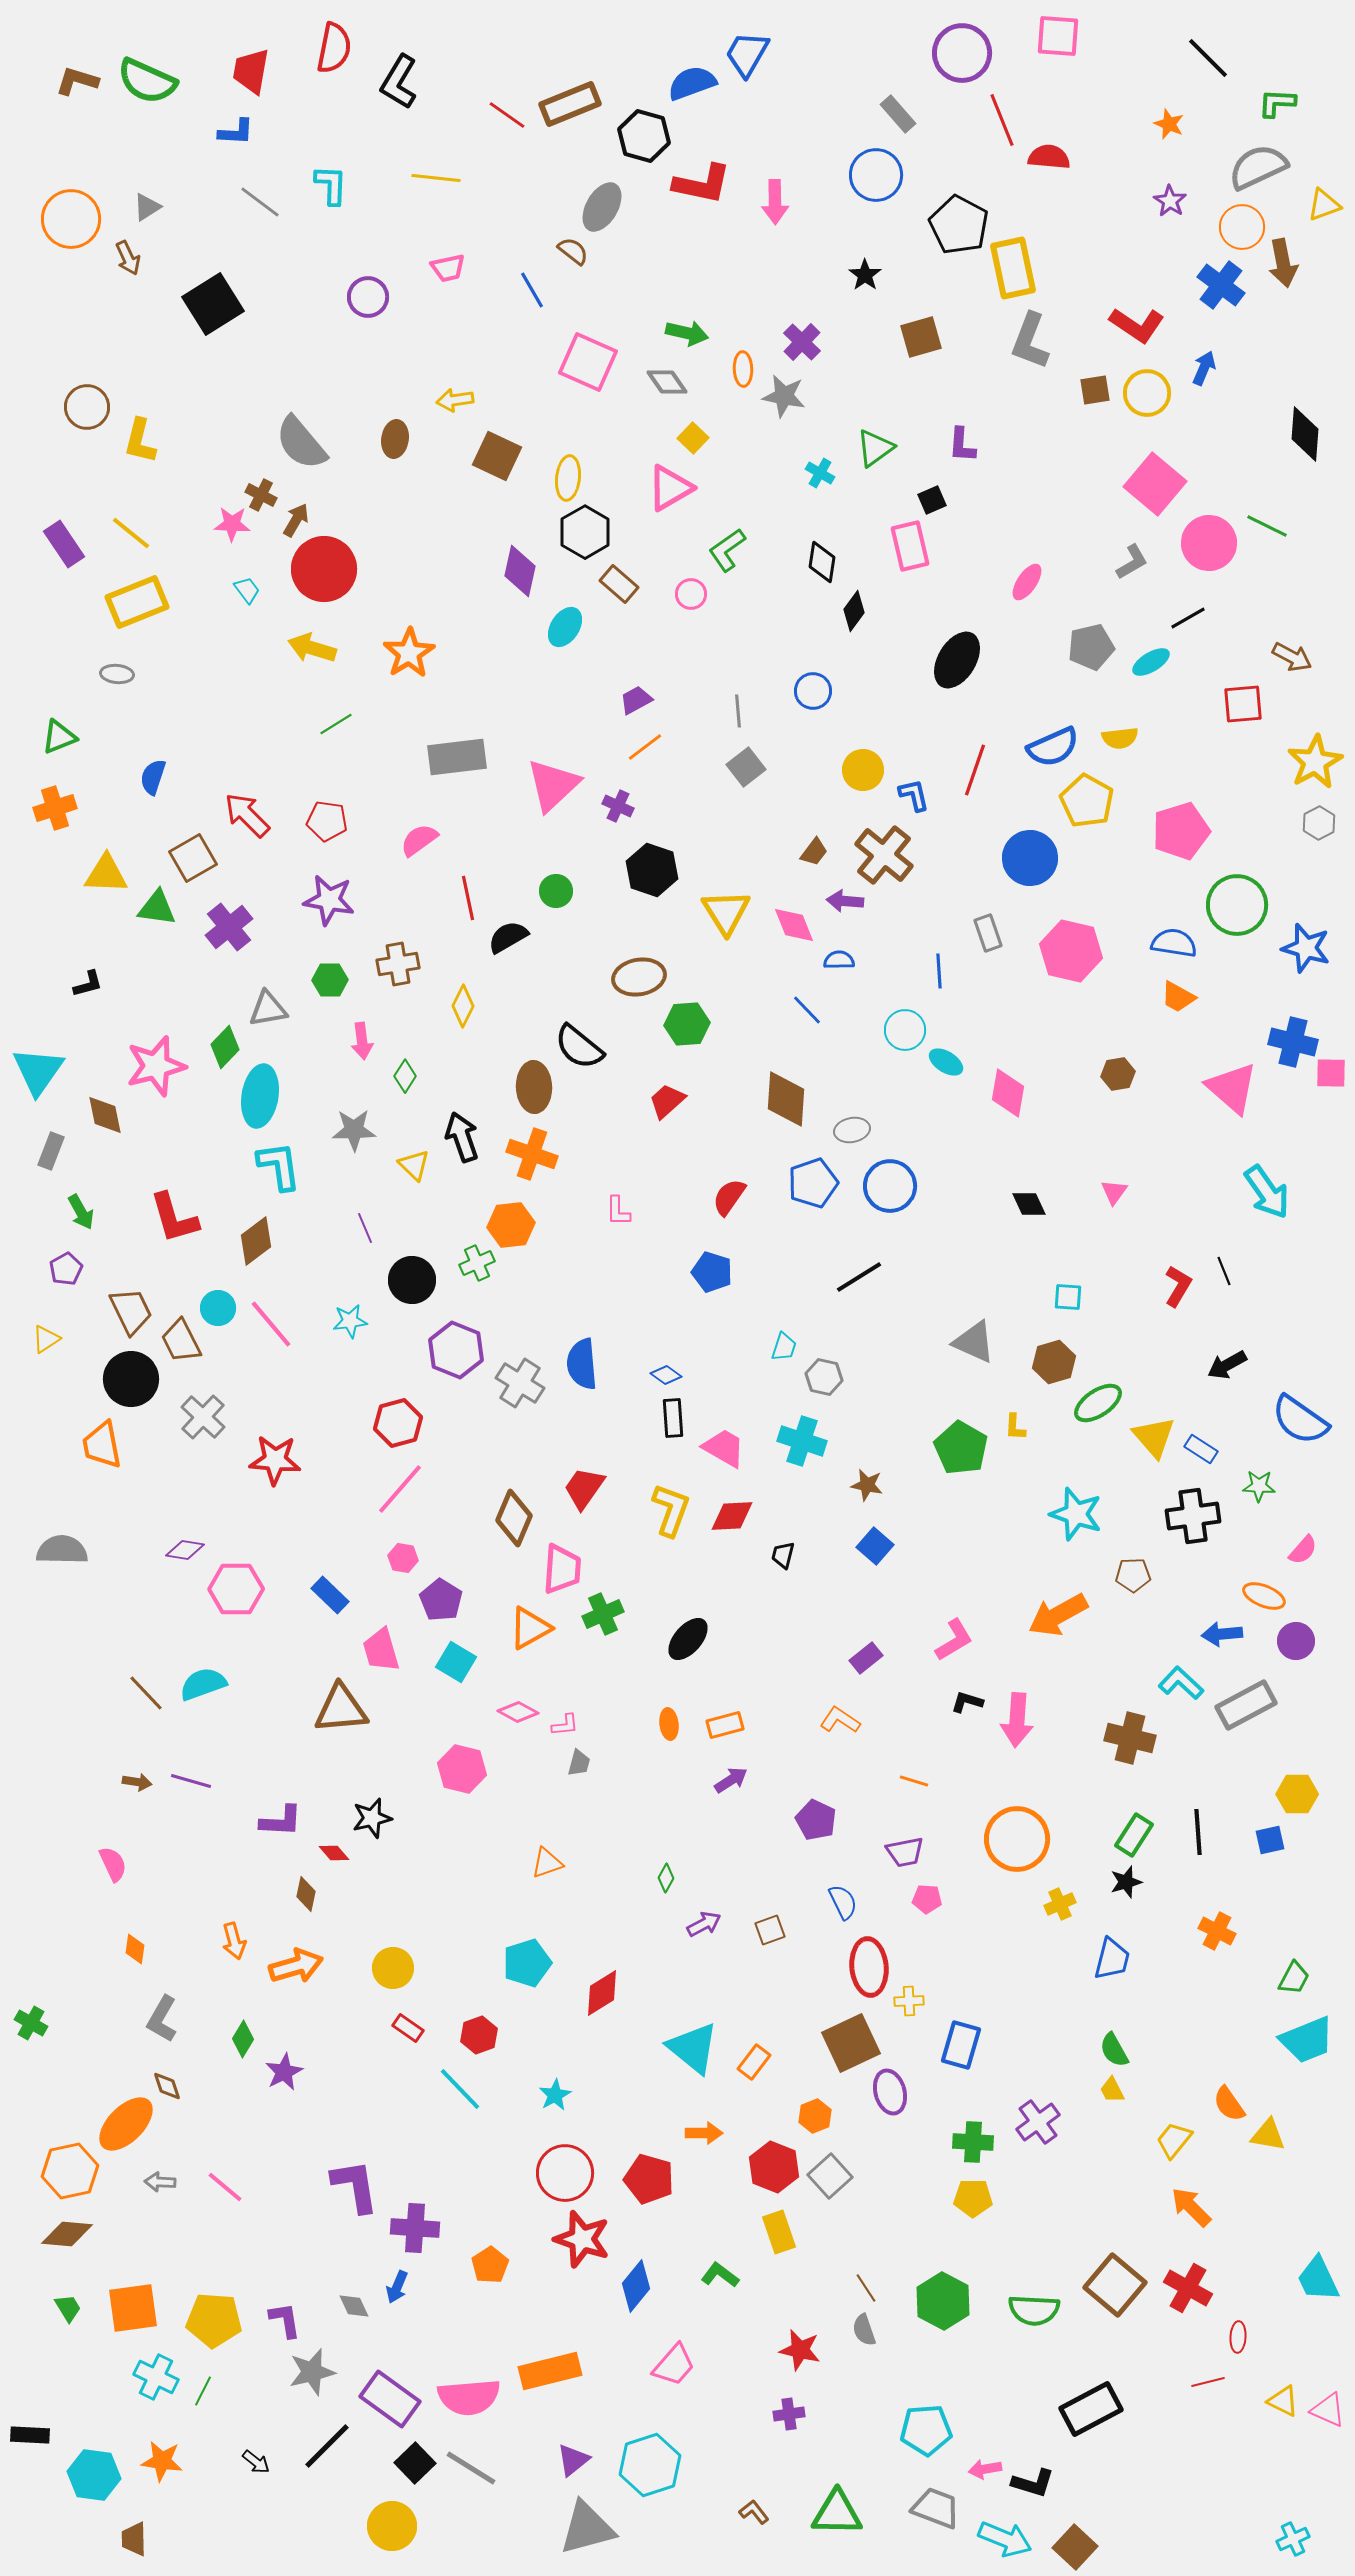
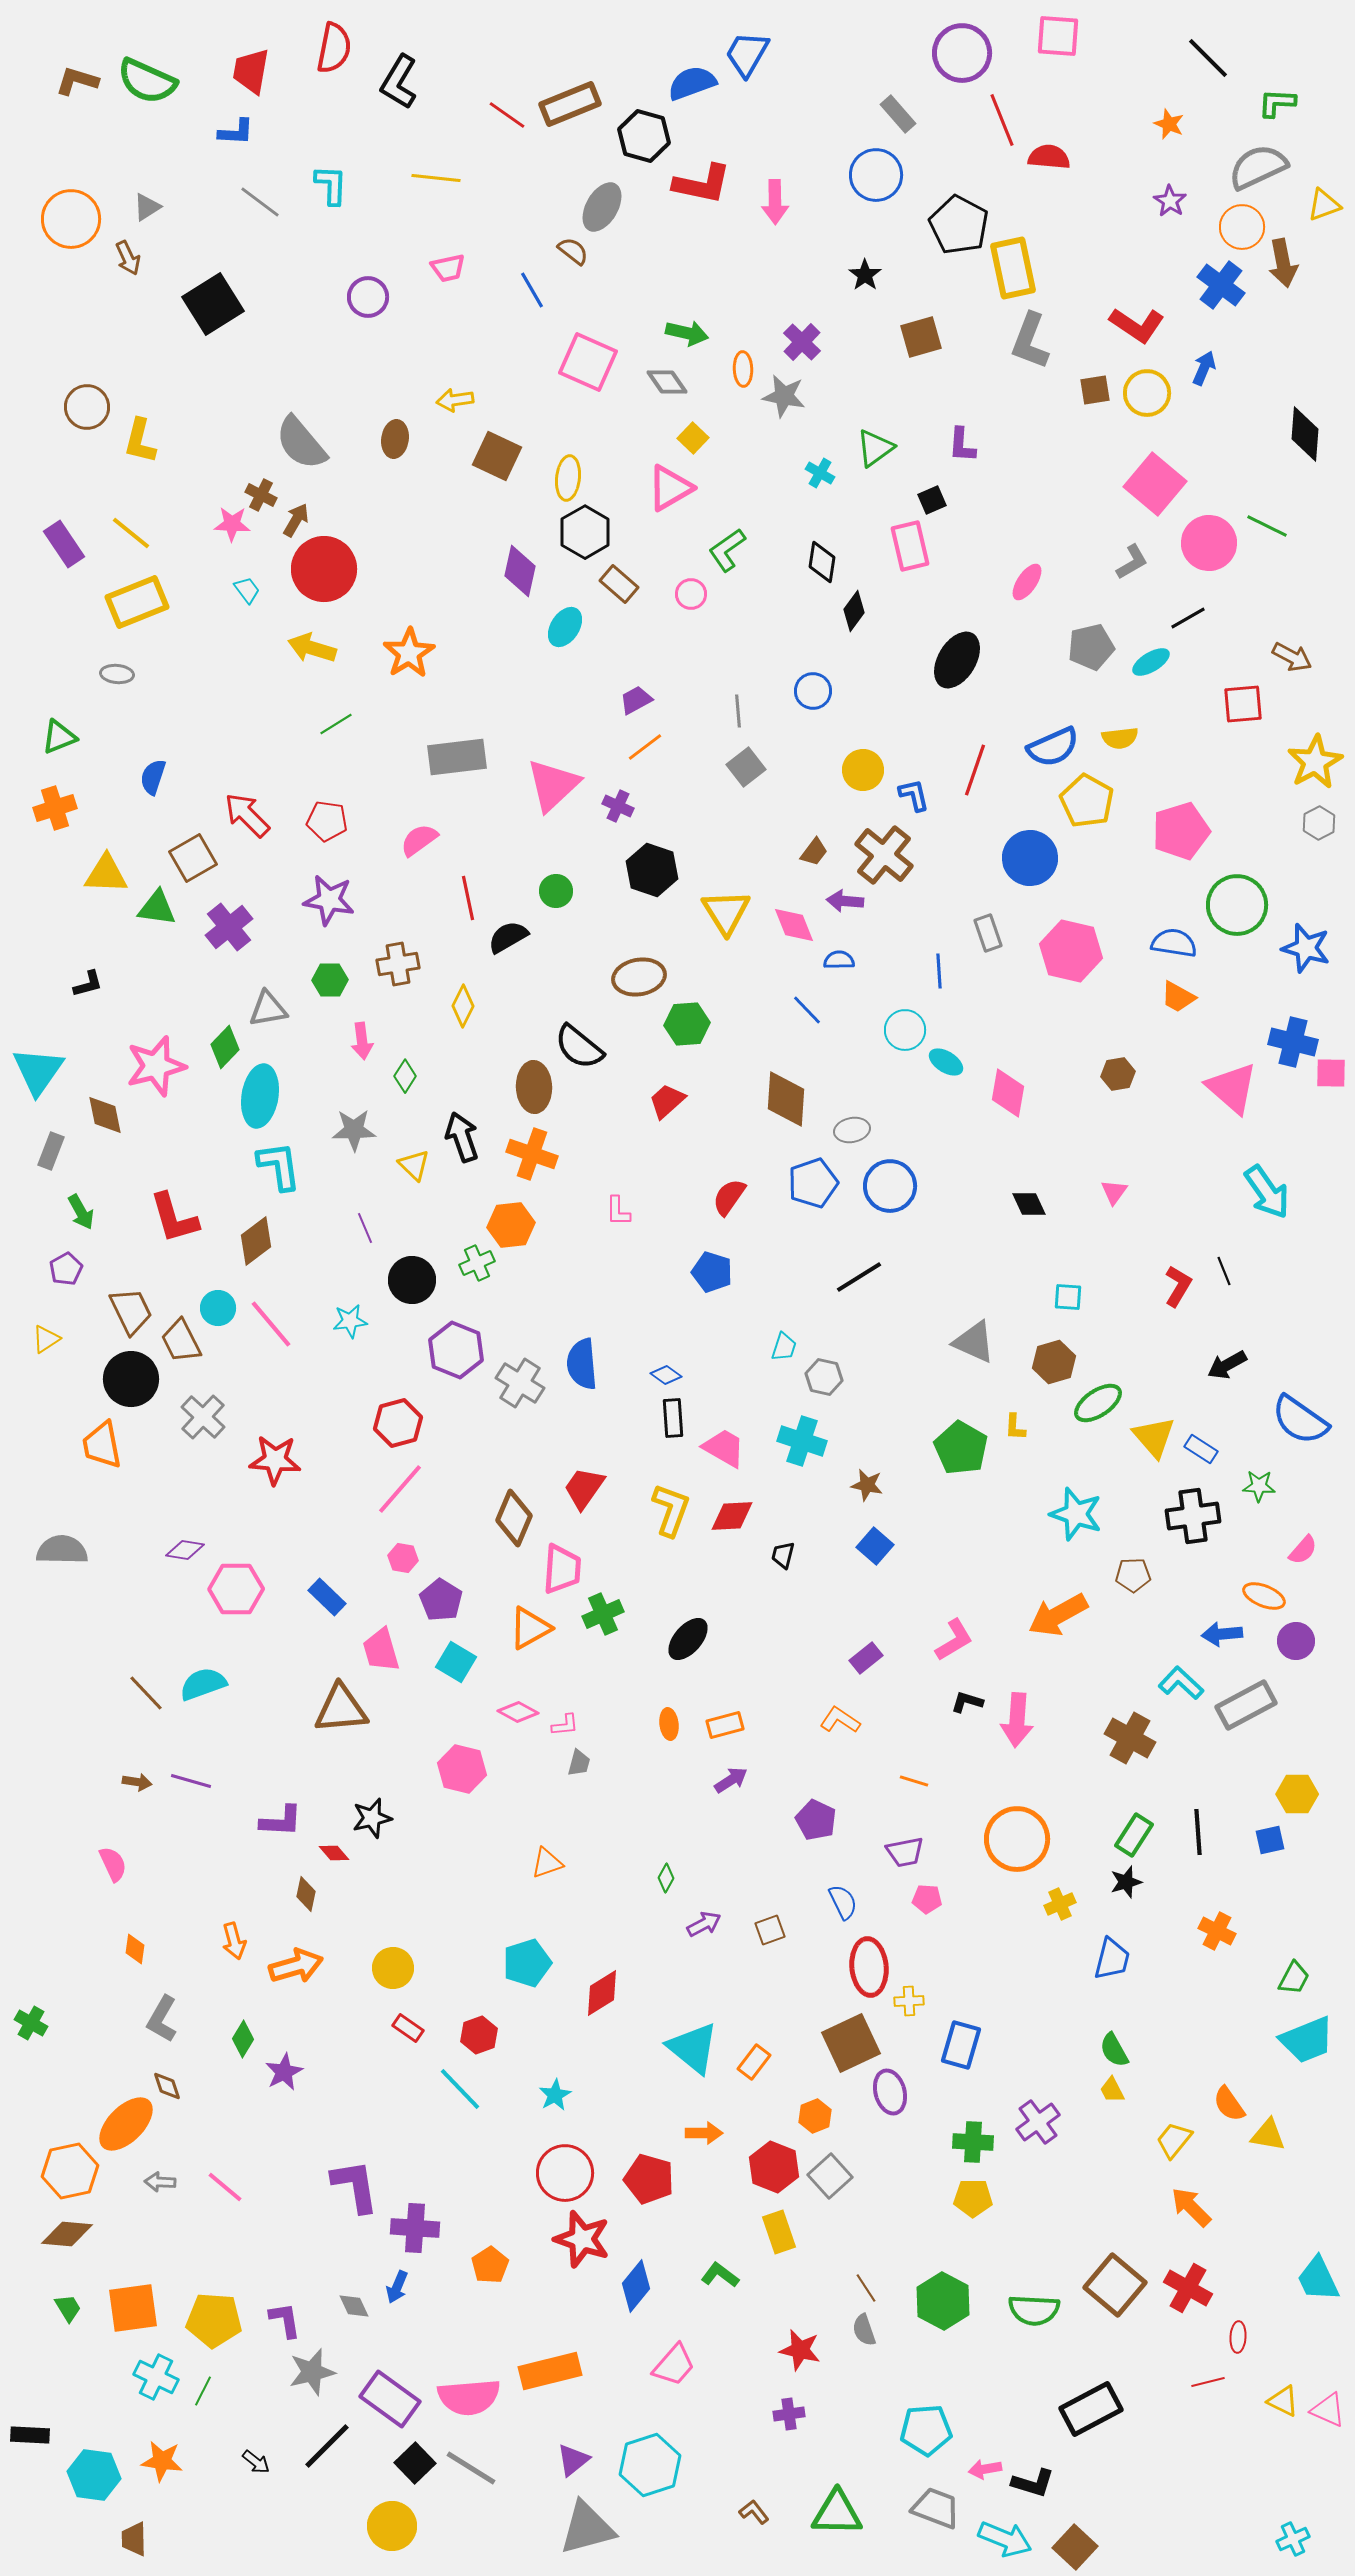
blue rectangle at (330, 1595): moved 3 px left, 2 px down
brown cross at (1130, 1738): rotated 15 degrees clockwise
